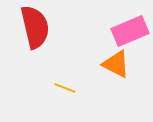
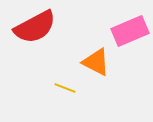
red semicircle: rotated 75 degrees clockwise
orange triangle: moved 20 px left, 2 px up
